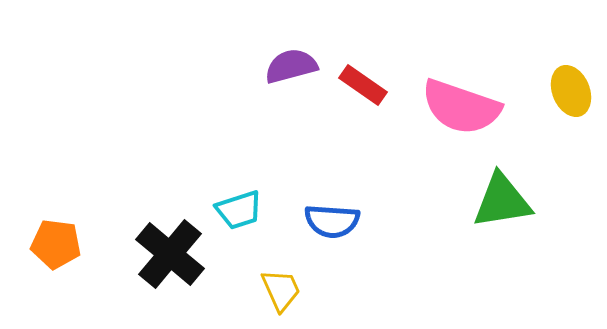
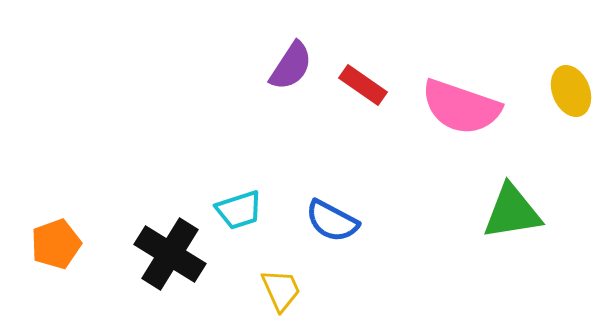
purple semicircle: rotated 138 degrees clockwise
green triangle: moved 10 px right, 11 px down
blue semicircle: rotated 24 degrees clockwise
orange pentagon: rotated 27 degrees counterclockwise
black cross: rotated 8 degrees counterclockwise
